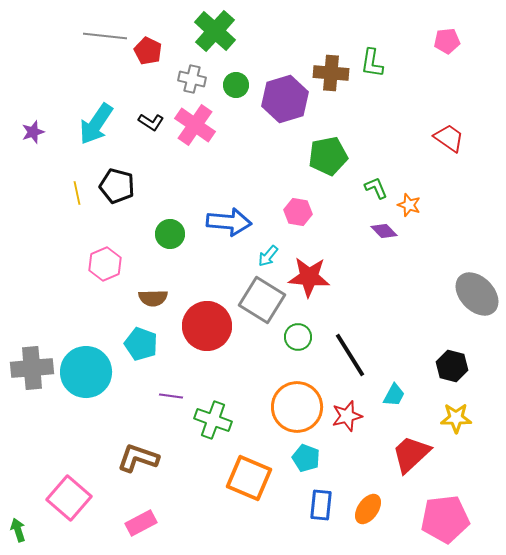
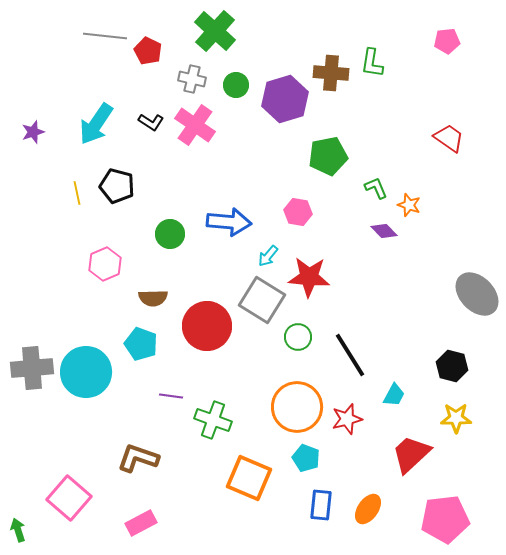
red star at (347, 416): moved 3 px down
